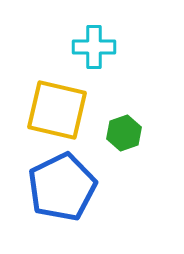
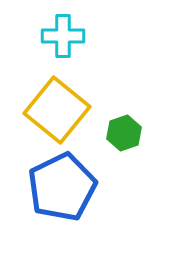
cyan cross: moved 31 px left, 11 px up
yellow square: rotated 26 degrees clockwise
